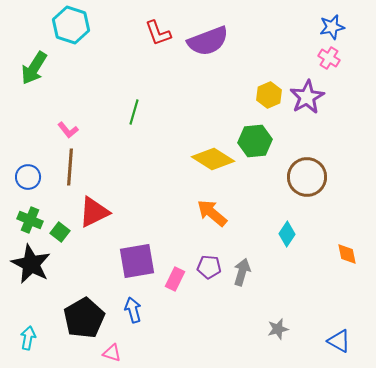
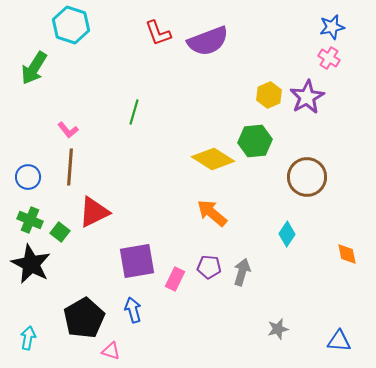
blue triangle: rotated 25 degrees counterclockwise
pink triangle: moved 1 px left, 2 px up
